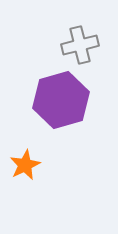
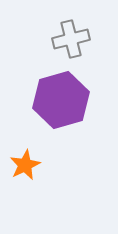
gray cross: moved 9 px left, 6 px up
